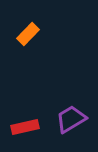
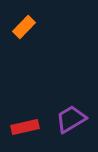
orange rectangle: moved 4 px left, 7 px up
